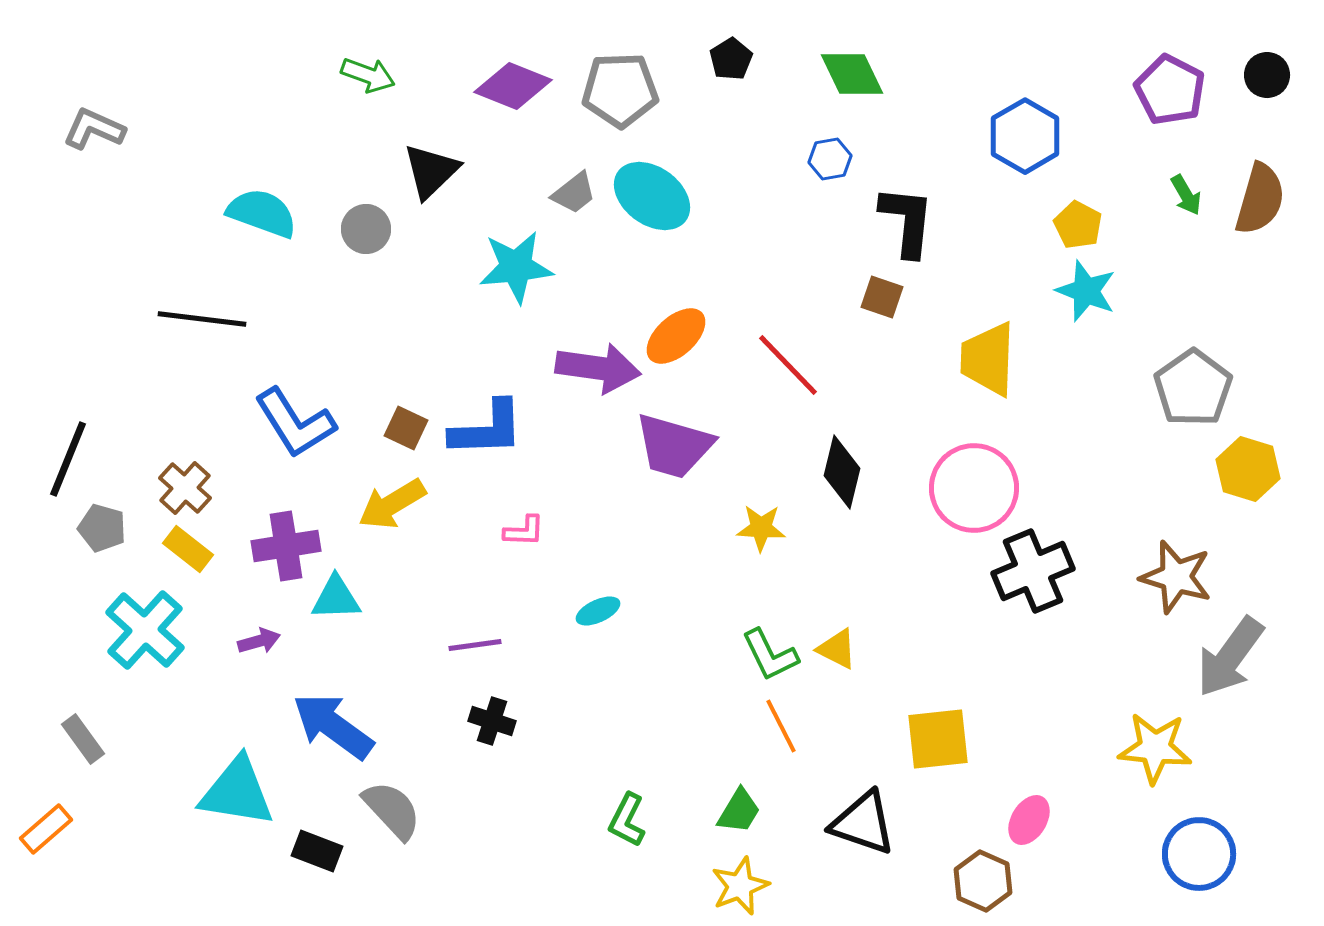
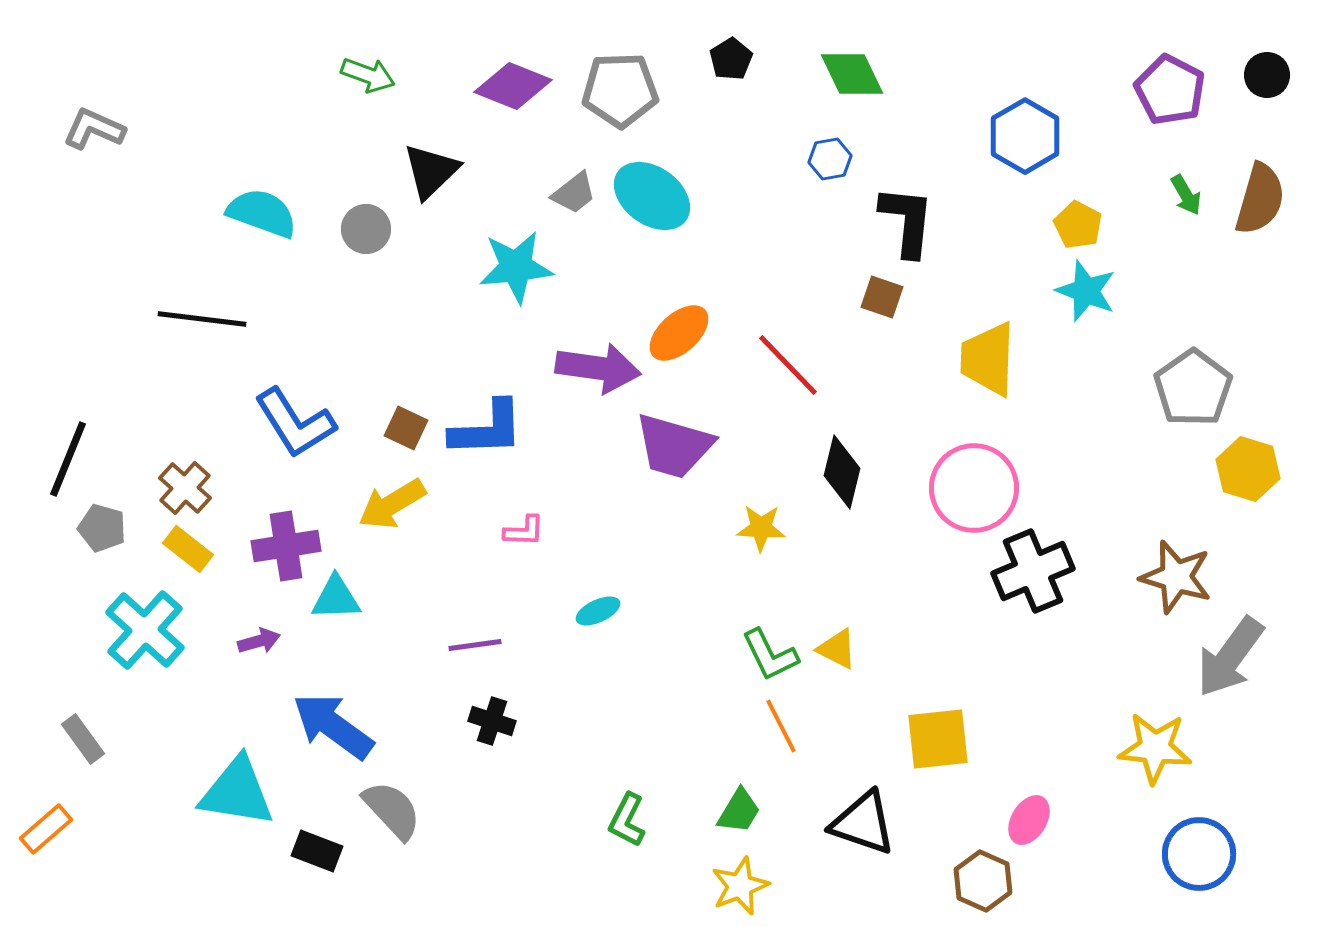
orange ellipse at (676, 336): moved 3 px right, 3 px up
